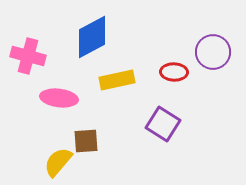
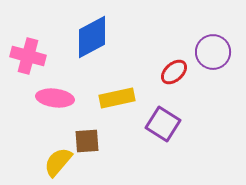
red ellipse: rotated 44 degrees counterclockwise
yellow rectangle: moved 18 px down
pink ellipse: moved 4 px left
brown square: moved 1 px right
